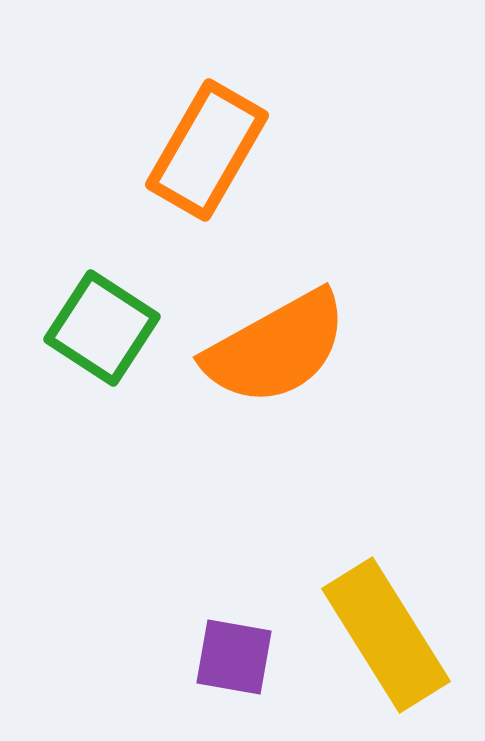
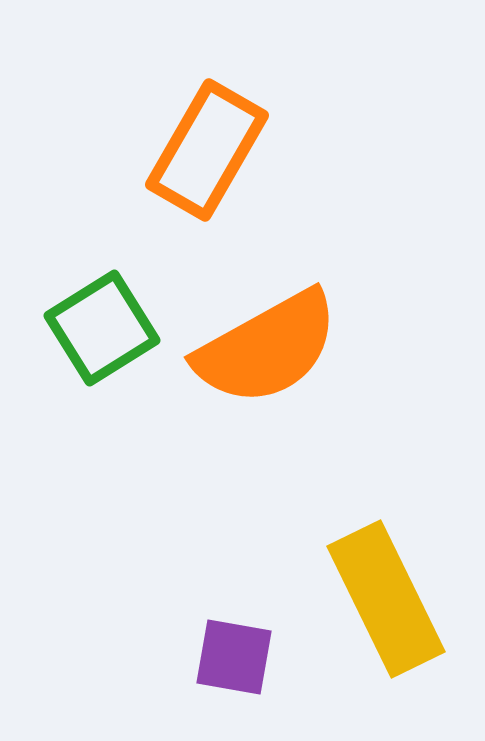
green square: rotated 25 degrees clockwise
orange semicircle: moved 9 px left
yellow rectangle: moved 36 px up; rotated 6 degrees clockwise
